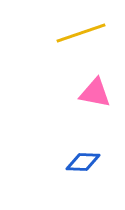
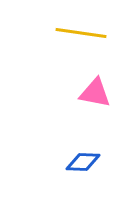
yellow line: rotated 27 degrees clockwise
